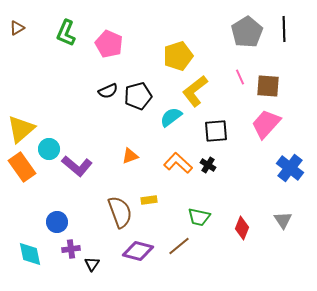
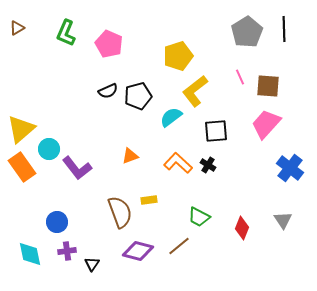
purple L-shape: moved 2 px down; rotated 12 degrees clockwise
green trapezoid: rotated 15 degrees clockwise
purple cross: moved 4 px left, 2 px down
